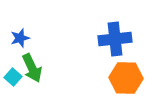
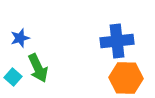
blue cross: moved 2 px right, 2 px down
green arrow: moved 6 px right
